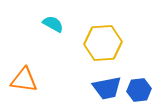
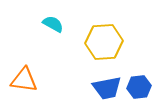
yellow hexagon: moved 1 px right, 1 px up
blue hexagon: moved 3 px up
